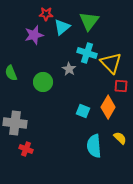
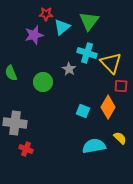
cyan semicircle: rotated 85 degrees clockwise
